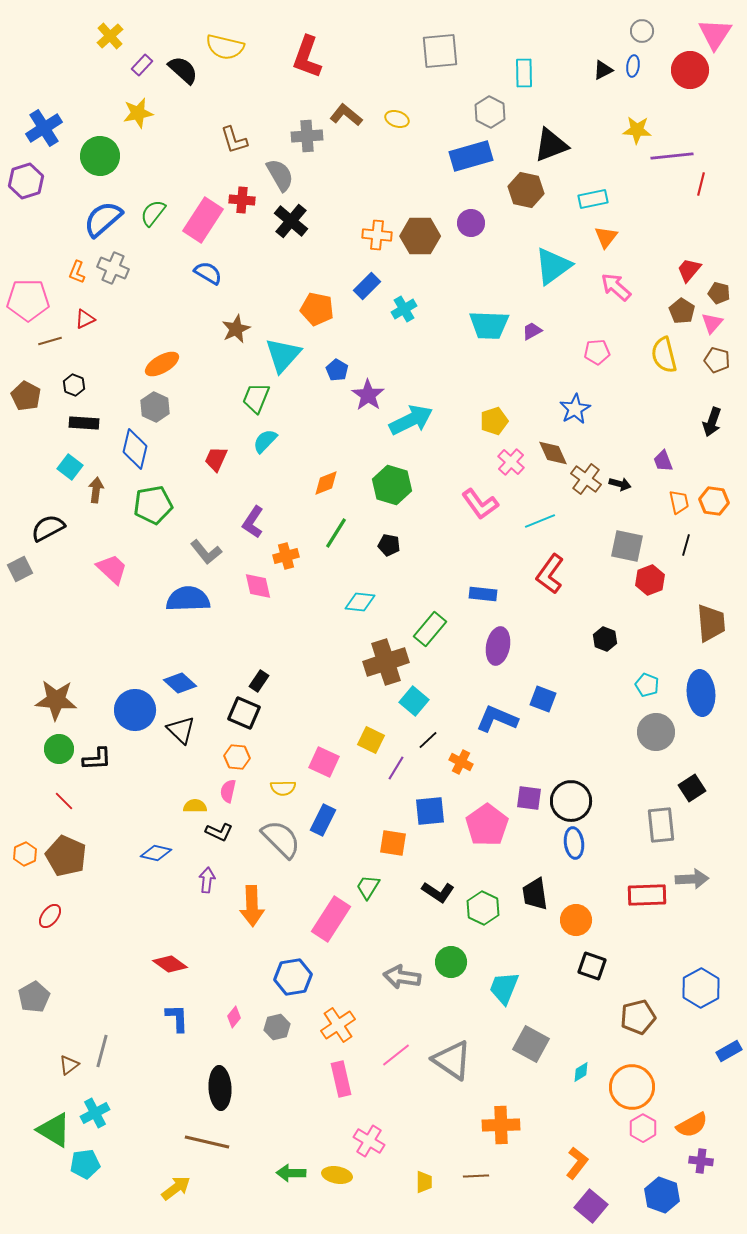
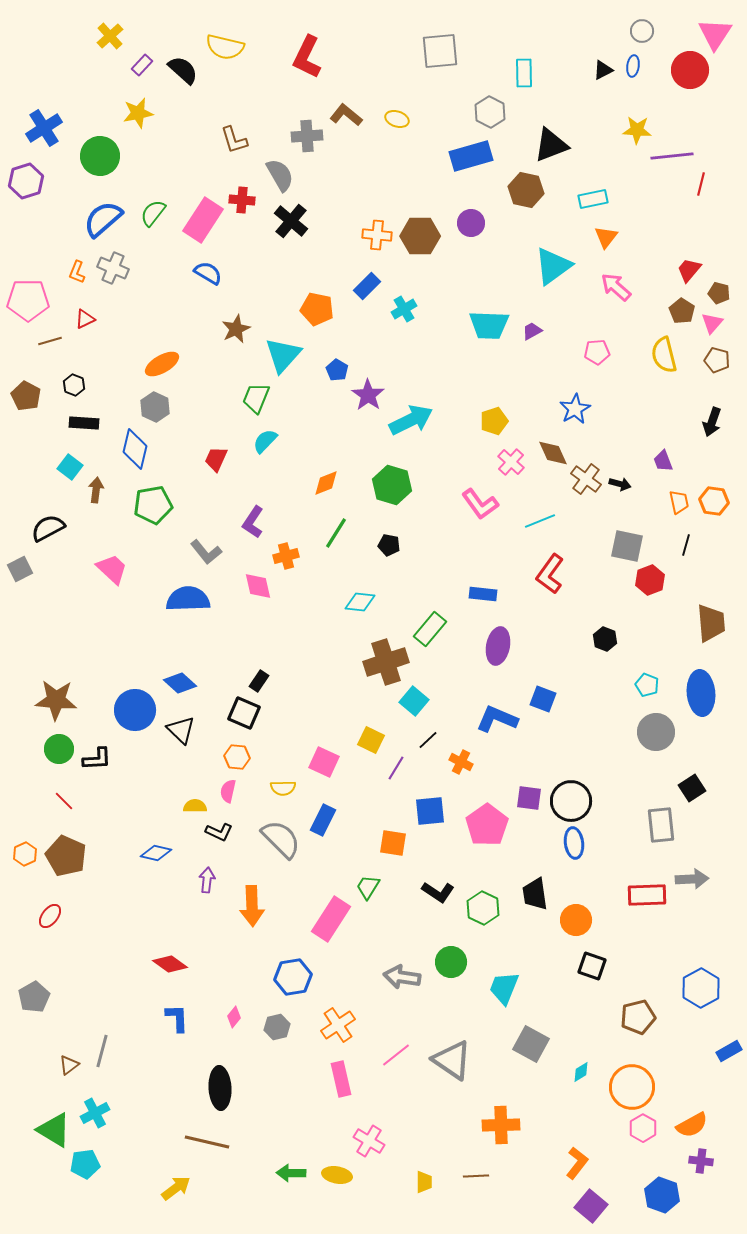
red L-shape at (307, 57): rotated 6 degrees clockwise
